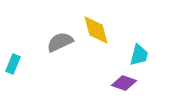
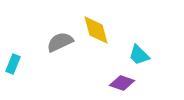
cyan trapezoid: rotated 120 degrees clockwise
purple diamond: moved 2 px left
